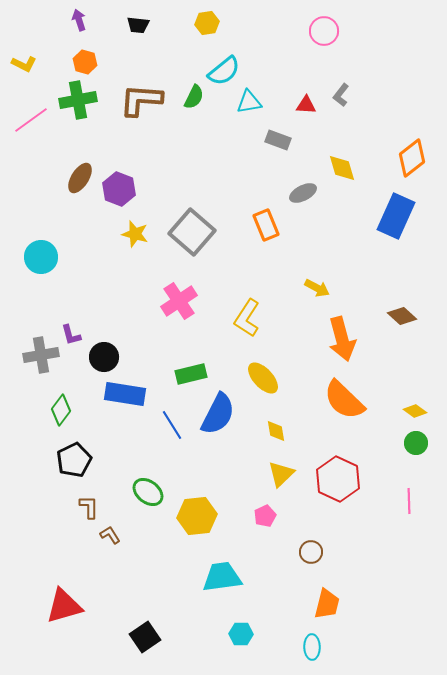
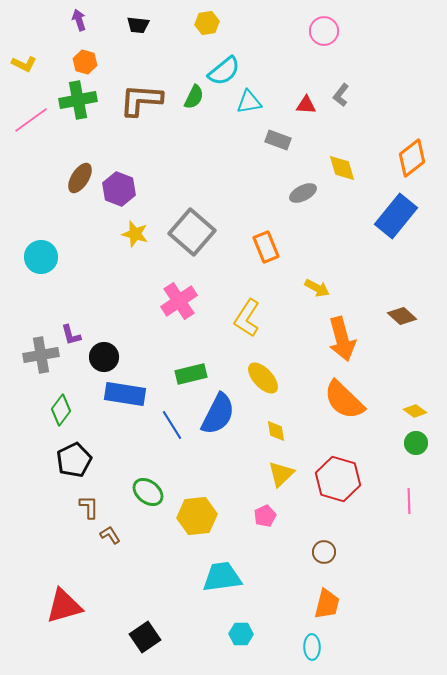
blue rectangle at (396, 216): rotated 15 degrees clockwise
orange rectangle at (266, 225): moved 22 px down
red hexagon at (338, 479): rotated 9 degrees counterclockwise
brown circle at (311, 552): moved 13 px right
